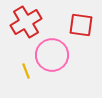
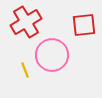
red square: moved 3 px right; rotated 15 degrees counterclockwise
yellow line: moved 1 px left, 1 px up
